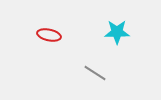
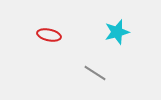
cyan star: rotated 15 degrees counterclockwise
